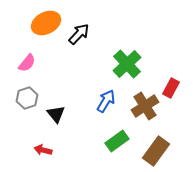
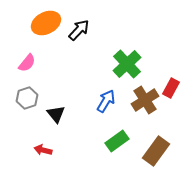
black arrow: moved 4 px up
brown cross: moved 6 px up
